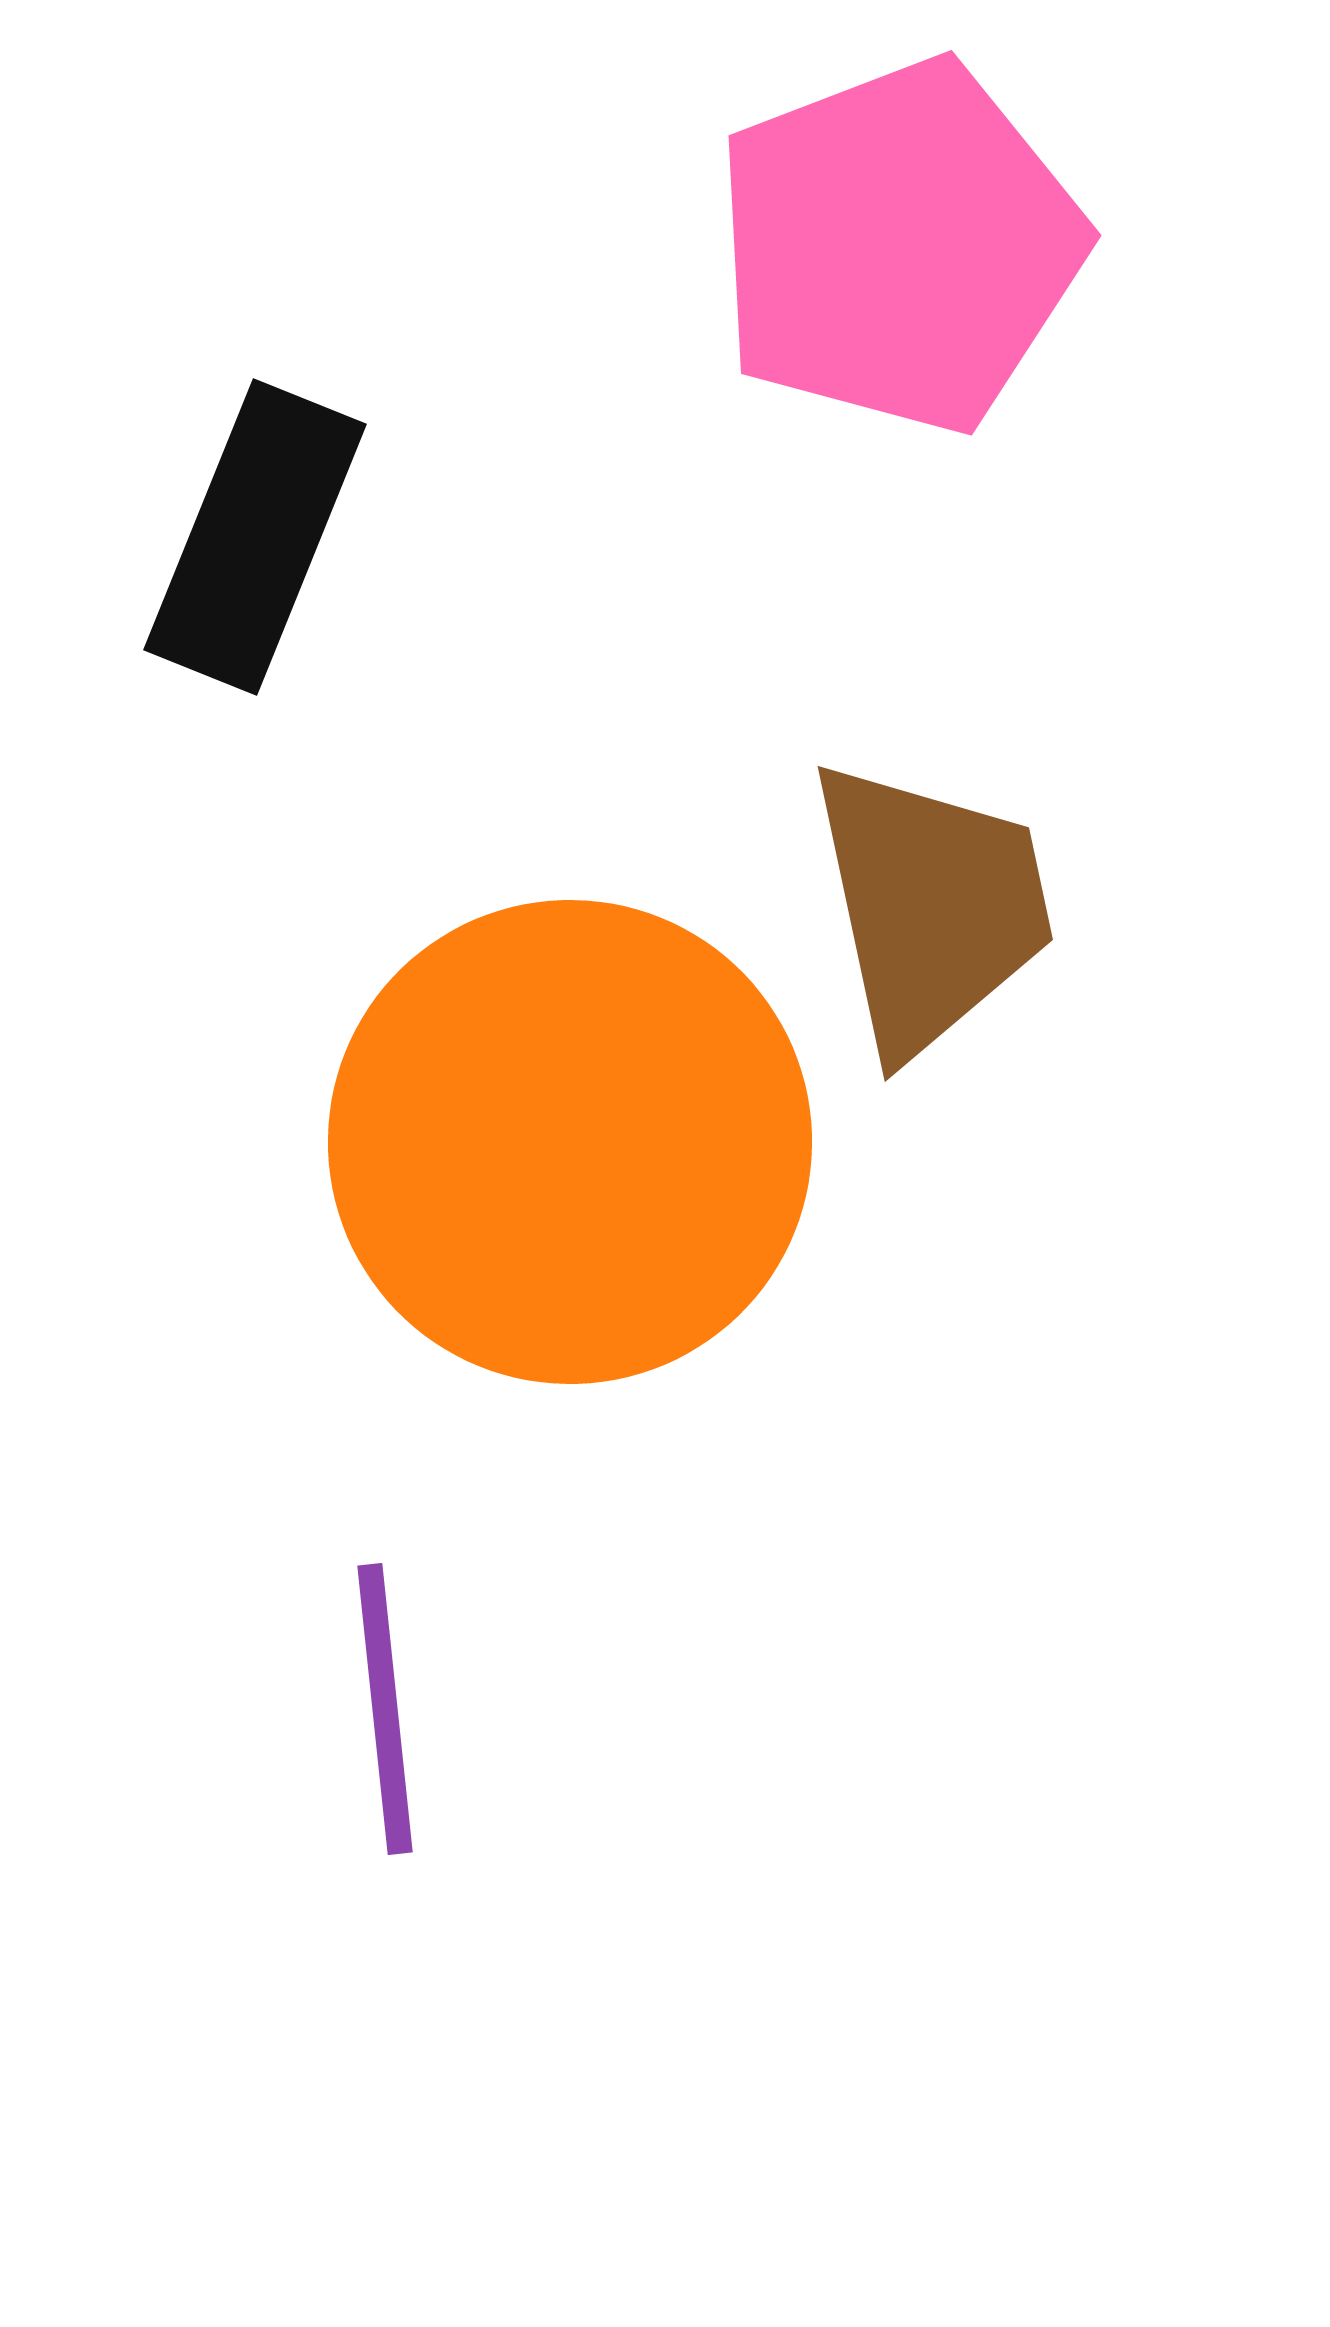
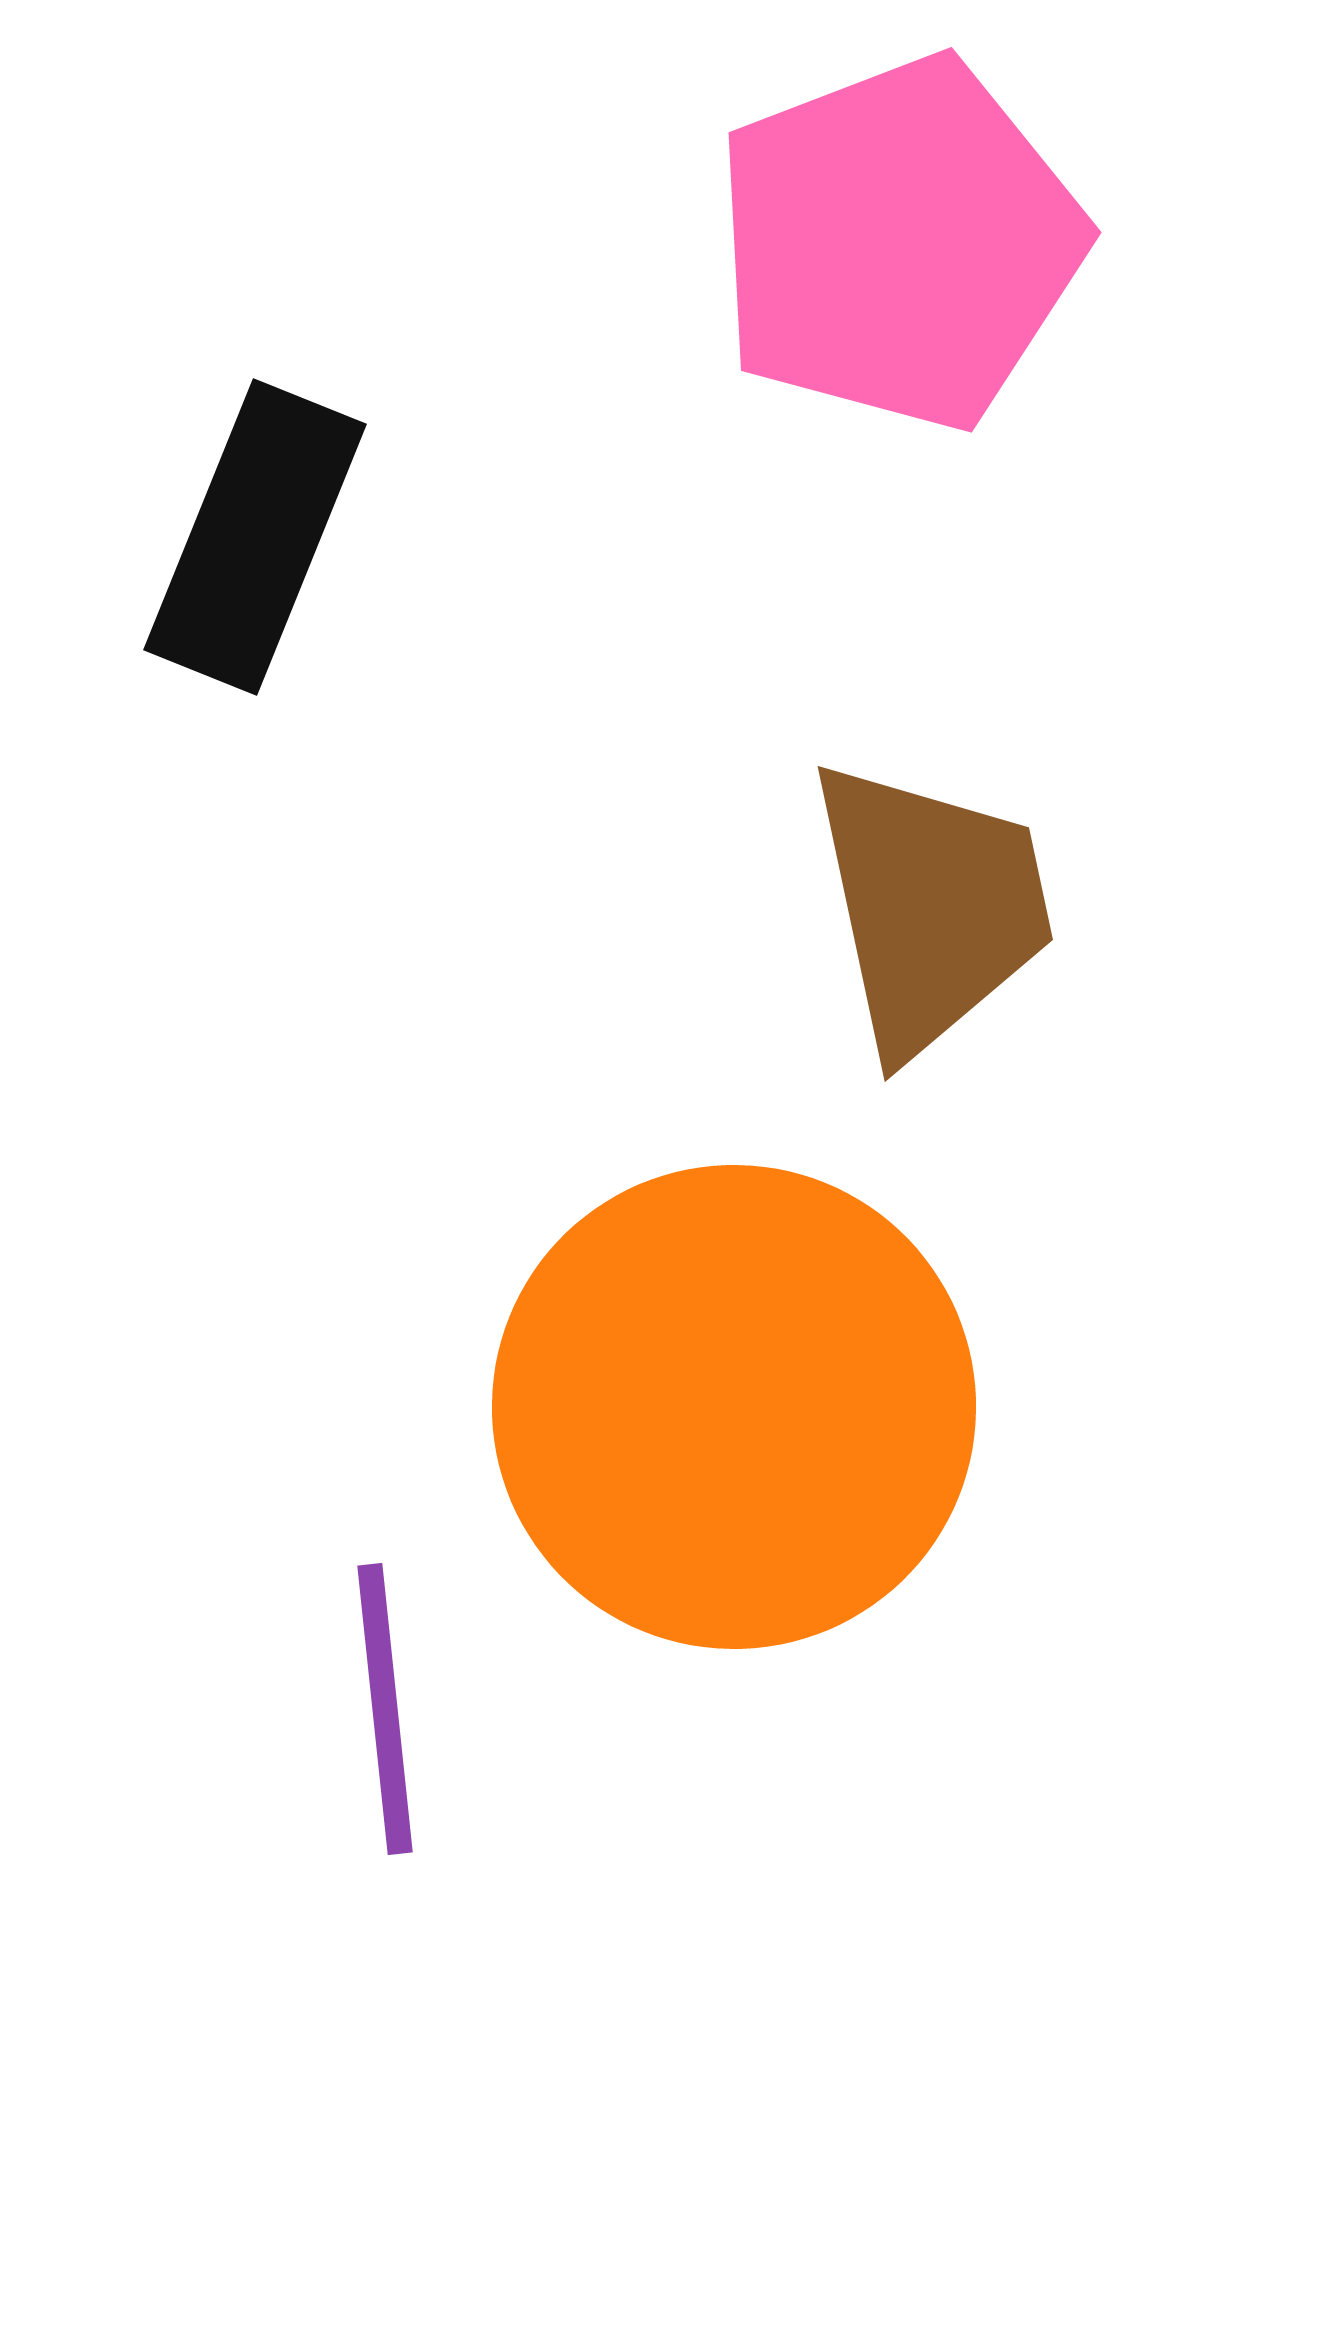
pink pentagon: moved 3 px up
orange circle: moved 164 px right, 265 px down
